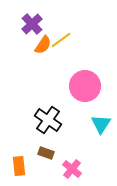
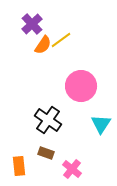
pink circle: moved 4 px left
